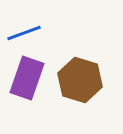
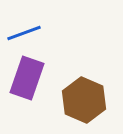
brown hexagon: moved 4 px right, 20 px down; rotated 6 degrees clockwise
